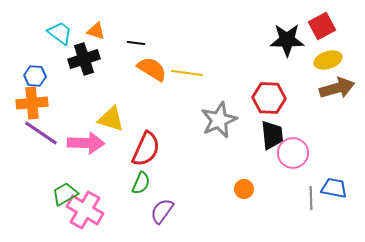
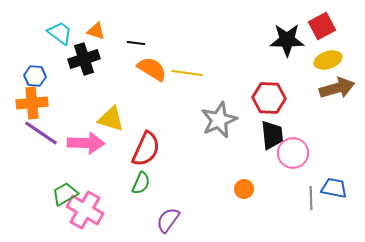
purple semicircle: moved 6 px right, 9 px down
